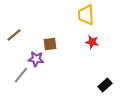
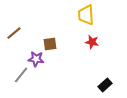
brown line: moved 2 px up
